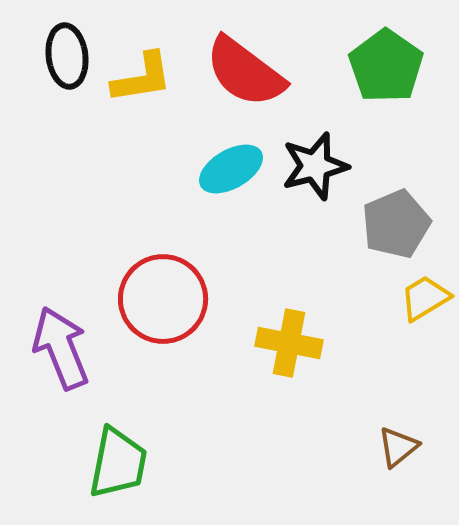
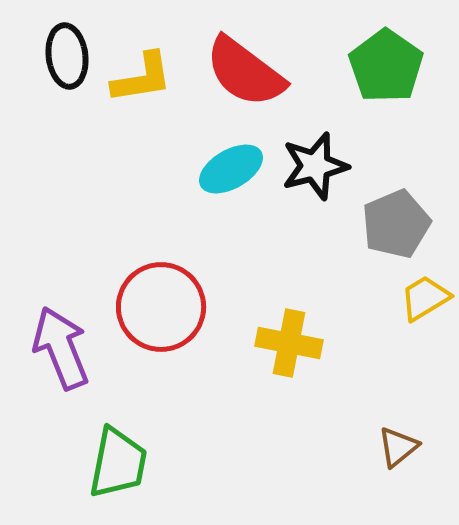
red circle: moved 2 px left, 8 px down
